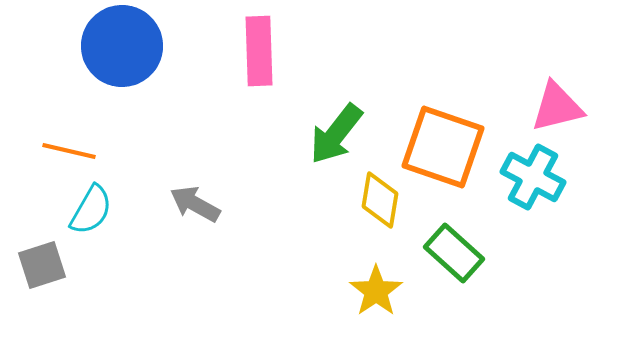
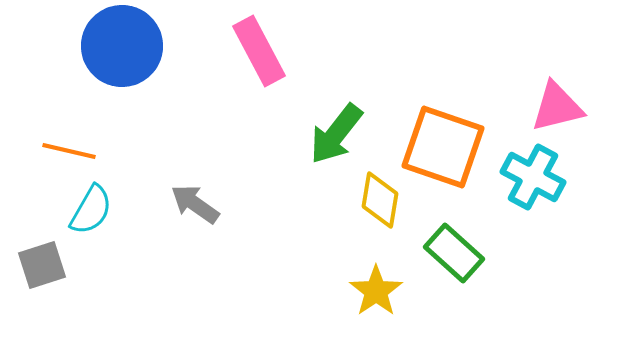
pink rectangle: rotated 26 degrees counterclockwise
gray arrow: rotated 6 degrees clockwise
